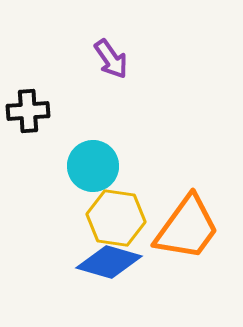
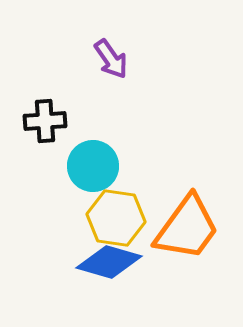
black cross: moved 17 px right, 10 px down
